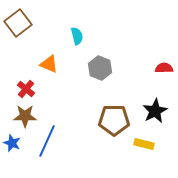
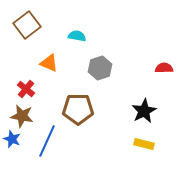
brown square: moved 9 px right, 2 px down
cyan semicircle: rotated 66 degrees counterclockwise
orange triangle: moved 1 px up
gray hexagon: rotated 20 degrees clockwise
black star: moved 11 px left
brown star: moved 3 px left; rotated 10 degrees clockwise
brown pentagon: moved 36 px left, 11 px up
blue star: moved 4 px up
